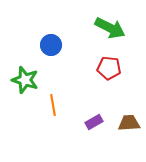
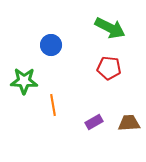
green star: moved 1 px left, 1 px down; rotated 16 degrees counterclockwise
